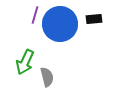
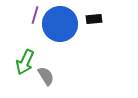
gray semicircle: moved 1 px left, 1 px up; rotated 18 degrees counterclockwise
